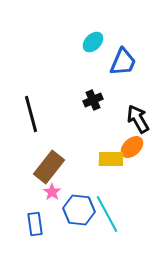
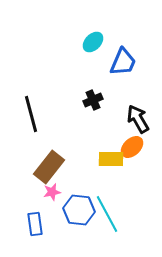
pink star: rotated 24 degrees clockwise
